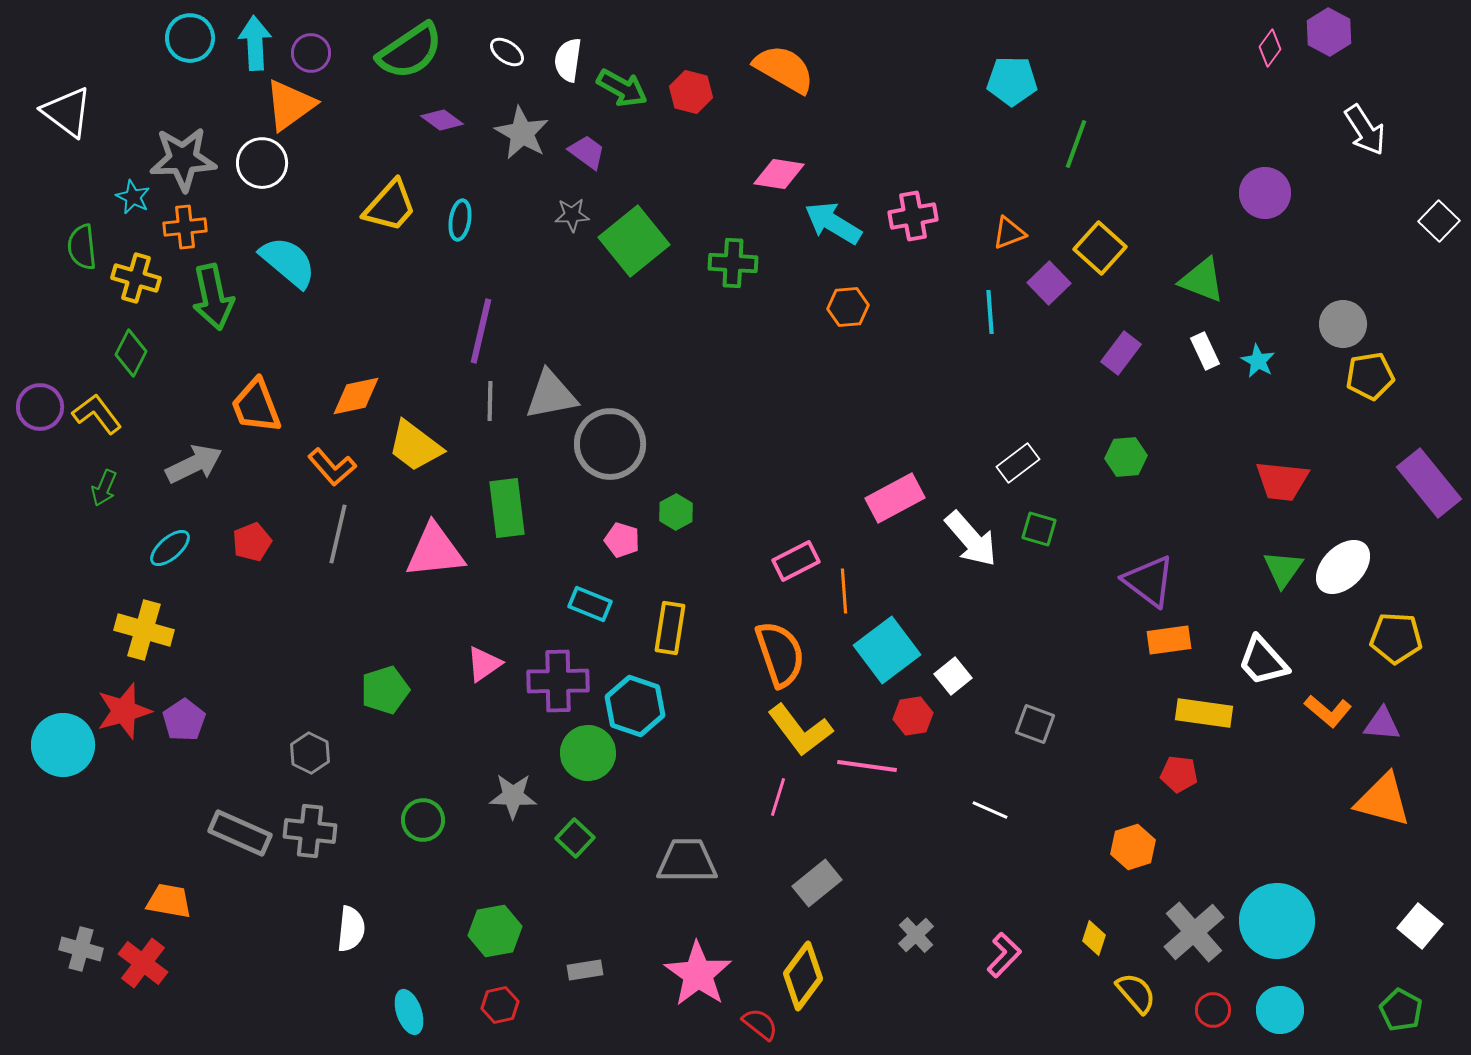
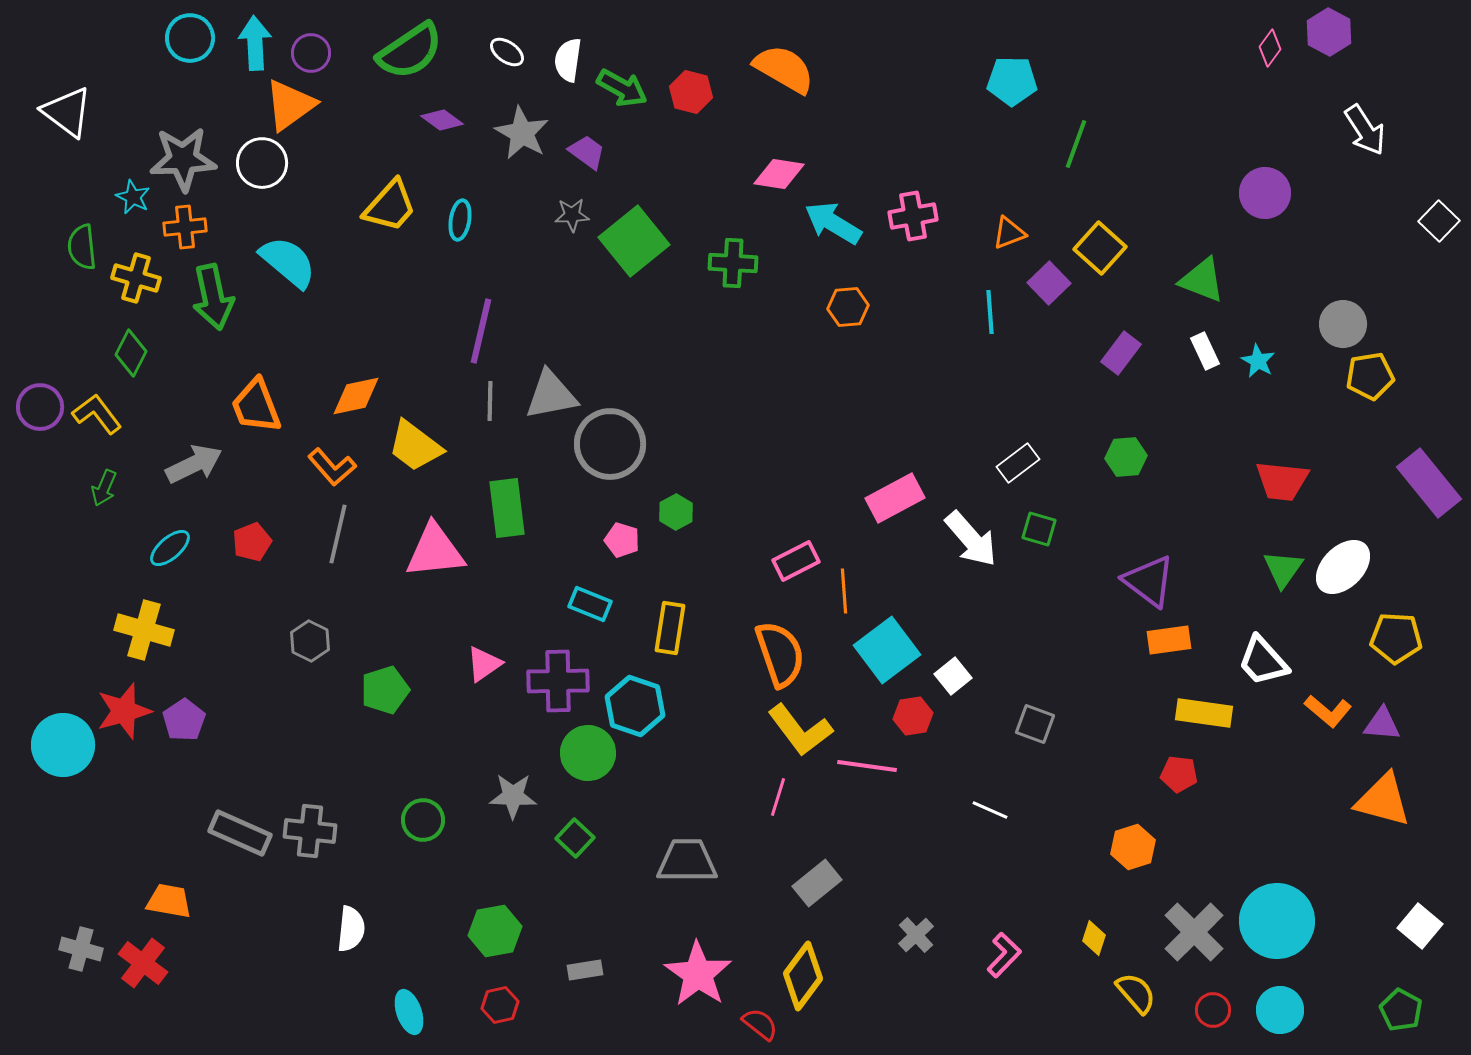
gray hexagon at (310, 753): moved 112 px up
gray cross at (1194, 932): rotated 4 degrees counterclockwise
